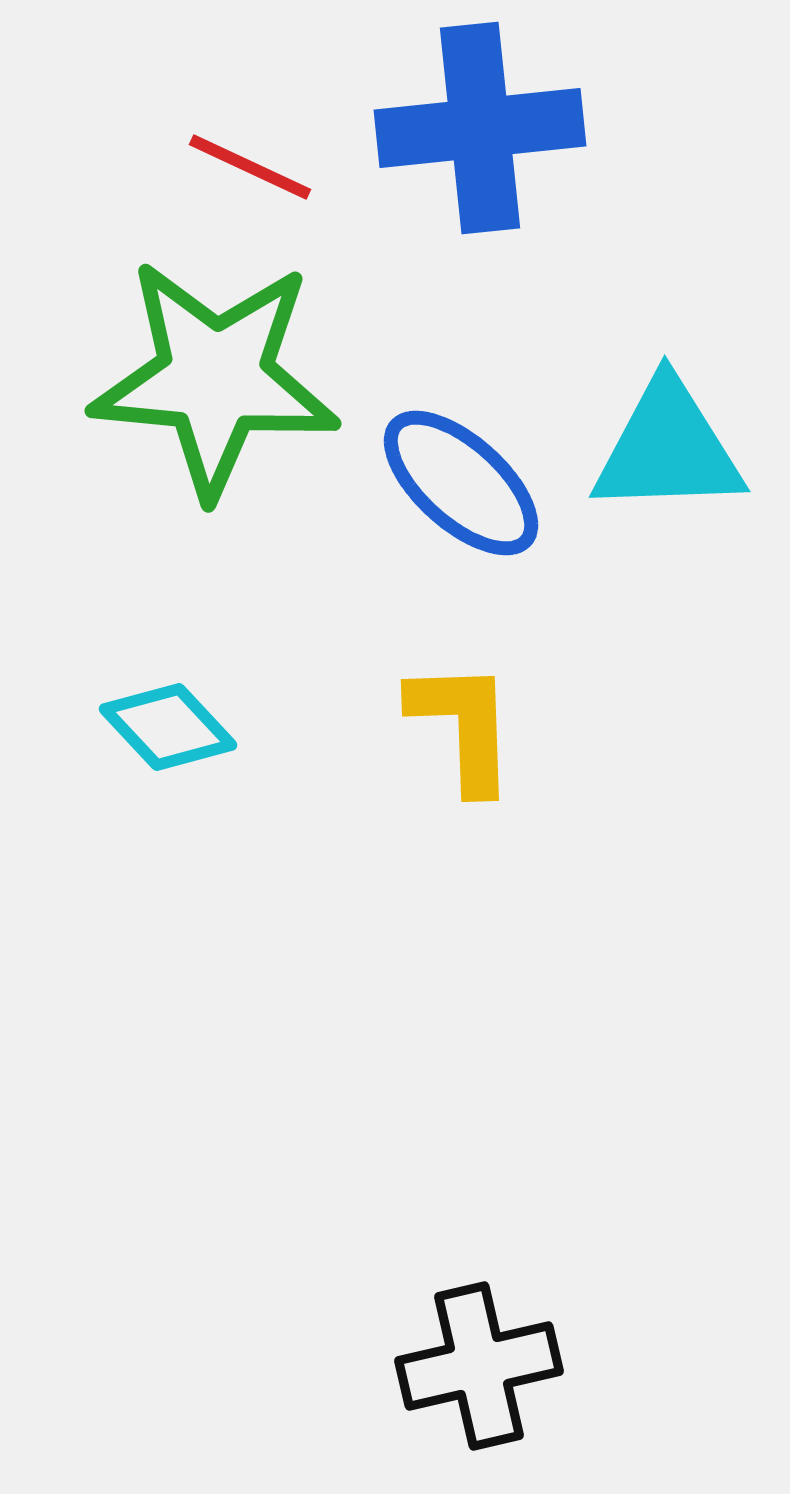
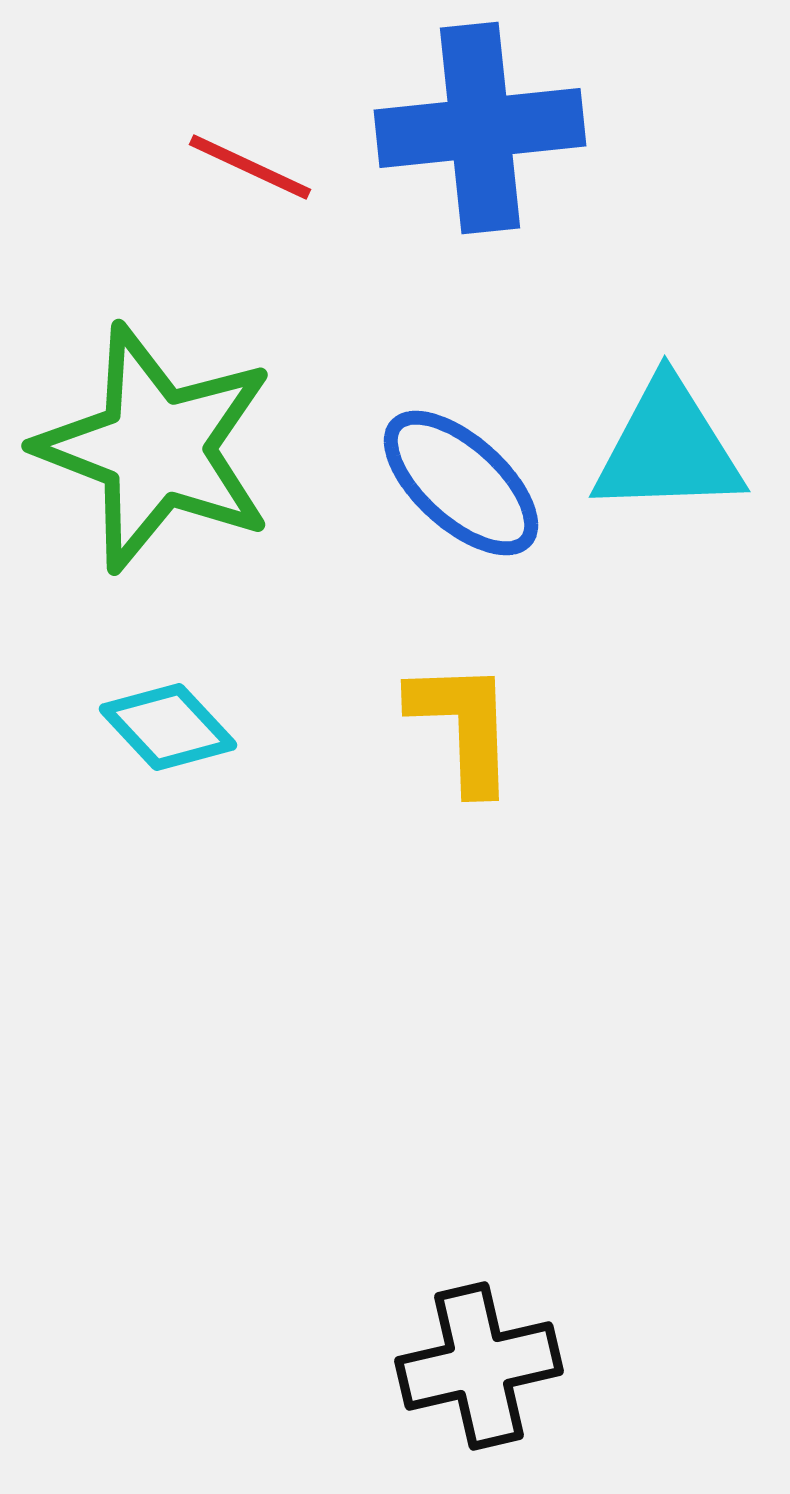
green star: moved 59 px left, 70 px down; rotated 16 degrees clockwise
